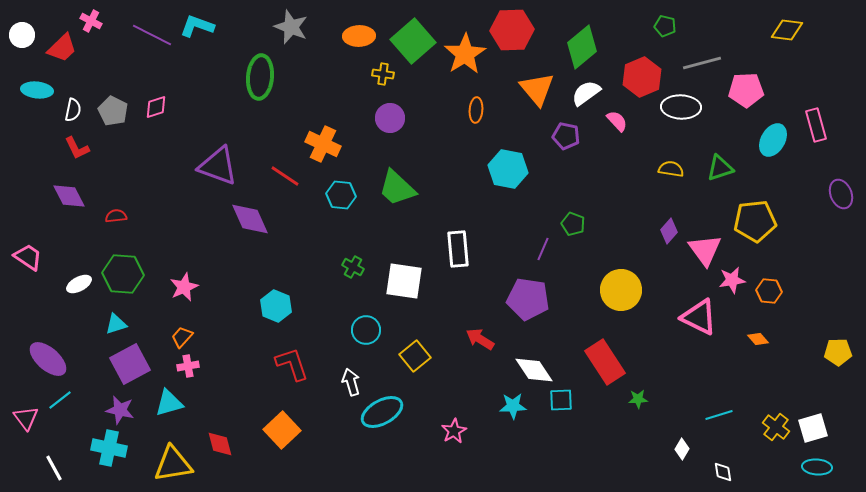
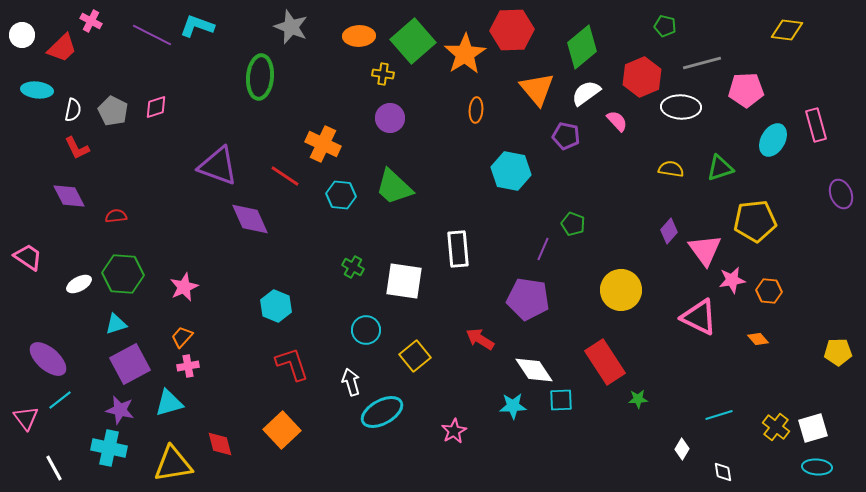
cyan hexagon at (508, 169): moved 3 px right, 2 px down
green trapezoid at (397, 188): moved 3 px left, 1 px up
